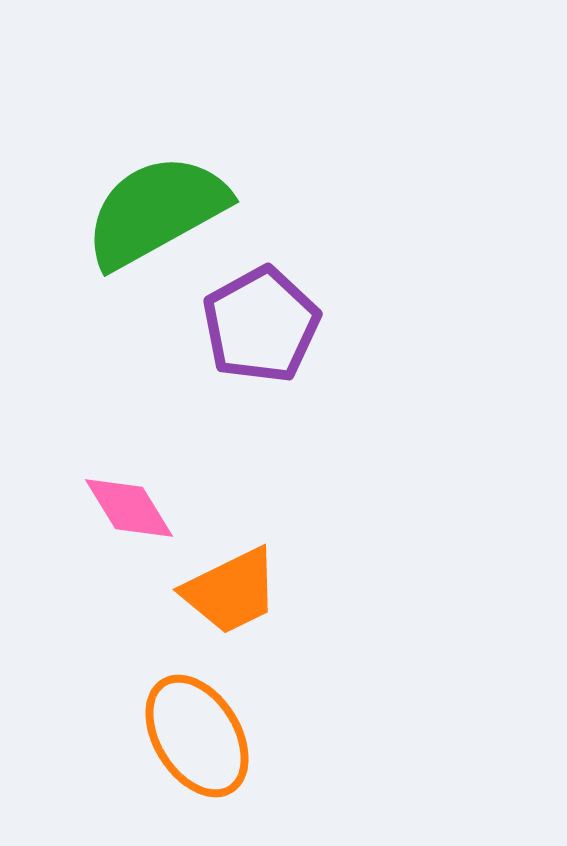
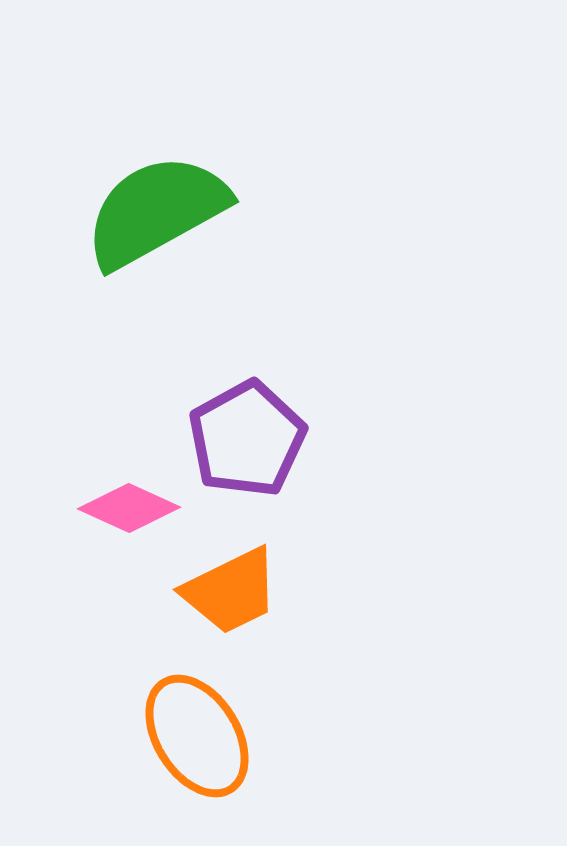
purple pentagon: moved 14 px left, 114 px down
pink diamond: rotated 34 degrees counterclockwise
